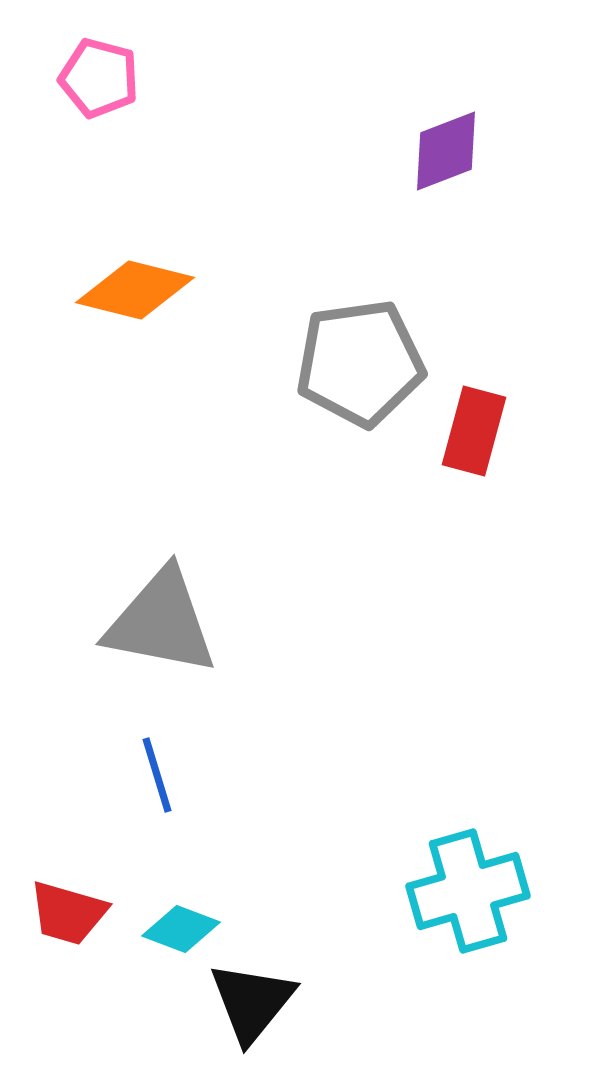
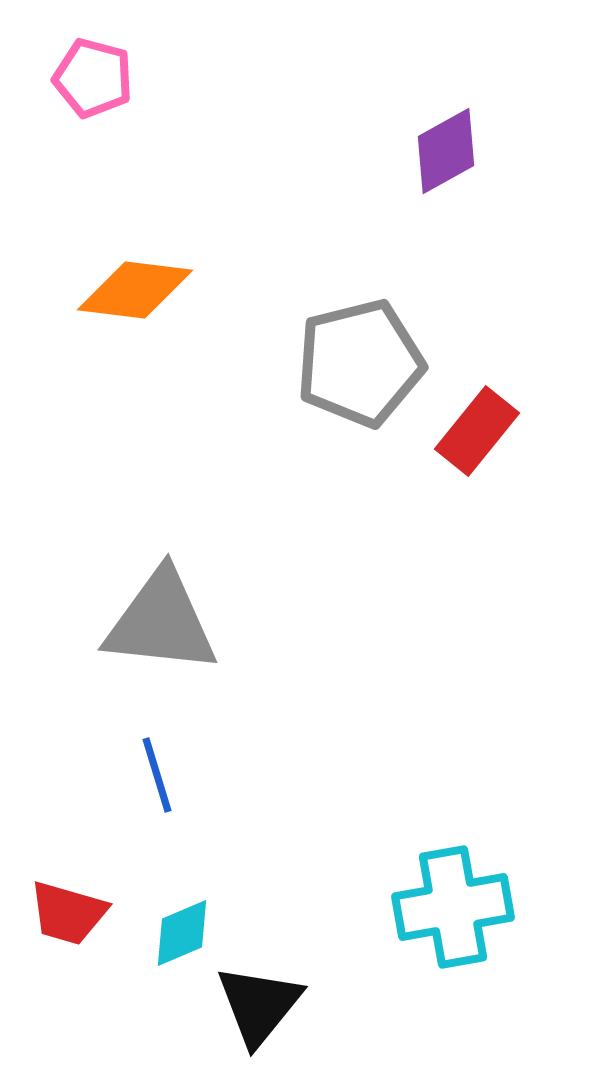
pink pentagon: moved 6 px left
purple diamond: rotated 8 degrees counterclockwise
orange diamond: rotated 7 degrees counterclockwise
gray pentagon: rotated 6 degrees counterclockwise
red rectangle: moved 3 px right; rotated 24 degrees clockwise
gray triangle: rotated 5 degrees counterclockwise
cyan cross: moved 15 px left, 16 px down; rotated 6 degrees clockwise
cyan diamond: moved 1 px right, 4 px down; rotated 44 degrees counterclockwise
black triangle: moved 7 px right, 3 px down
